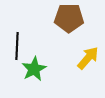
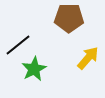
black line: moved 1 px right, 1 px up; rotated 48 degrees clockwise
